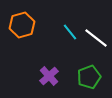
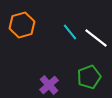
purple cross: moved 9 px down
